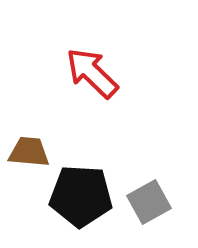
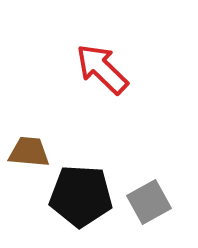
red arrow: moved 10 px right, 4 px up
